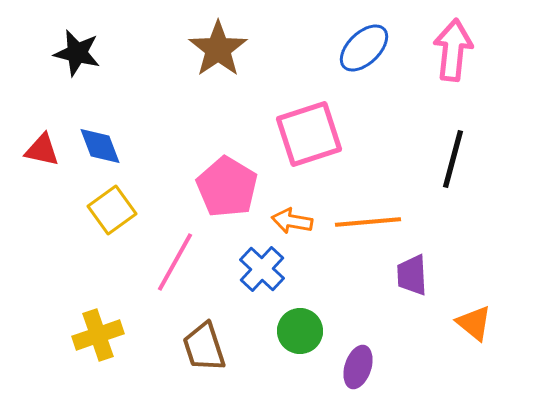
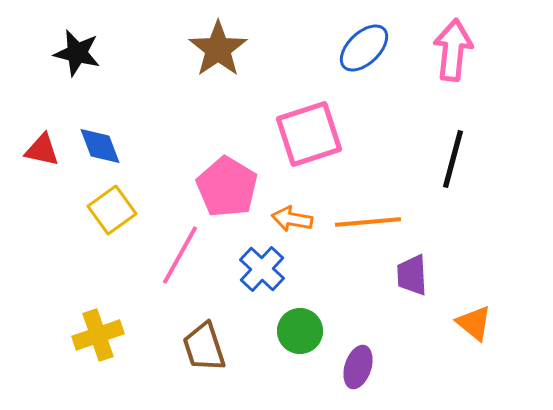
orange arrow: moved 2 px up
pink line: moved 5 px right, 7 px up
